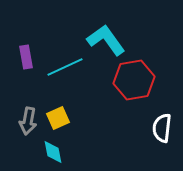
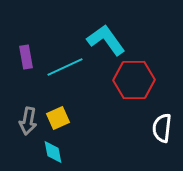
red hexagon: rotated 9 degrees clockwise
